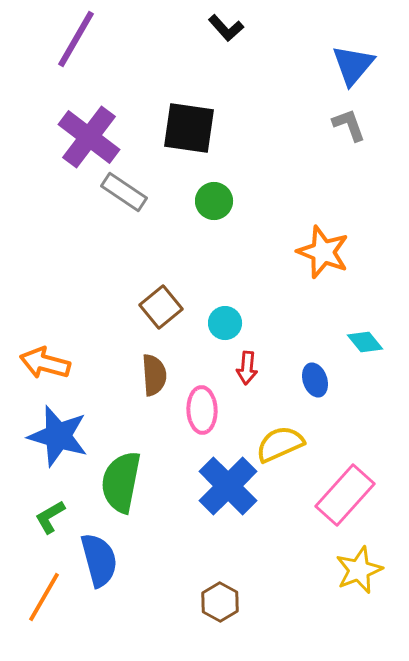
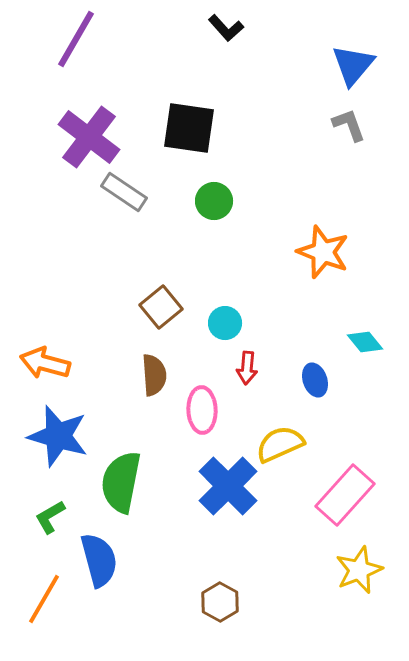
orange line: moved 2 px down
